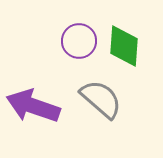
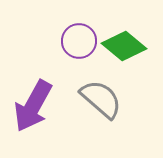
green diamond: rotated 54 degrees counterclockwise
purple arrow: rotated 80 degrees counterclockwise
